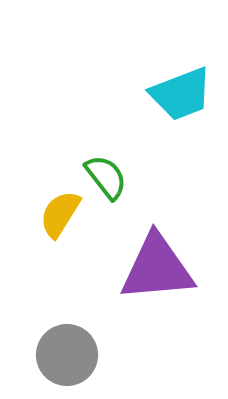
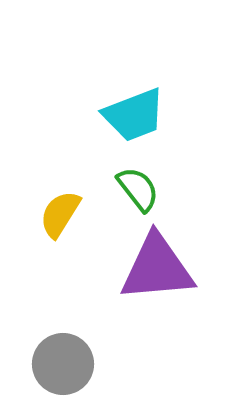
cyan trapezoid: moved 47 px left, 21 px down
green semicircle: moved 32 px right, 12 px down
gray circle: moved 4 px left, 9 px down
